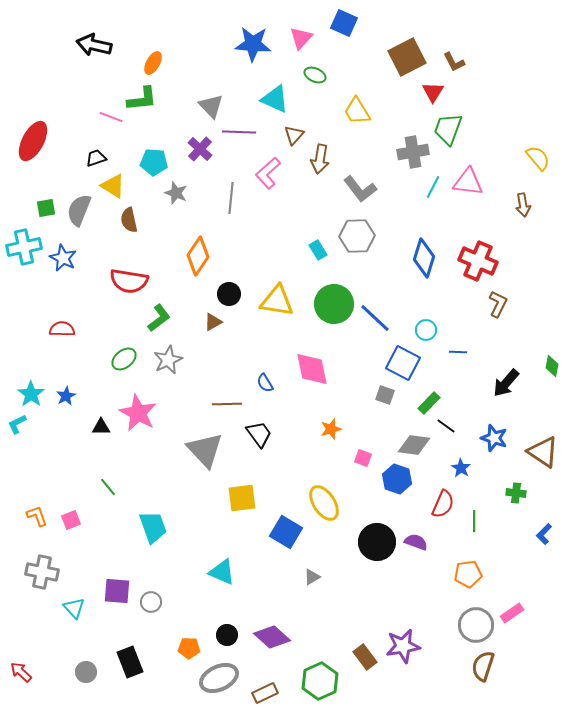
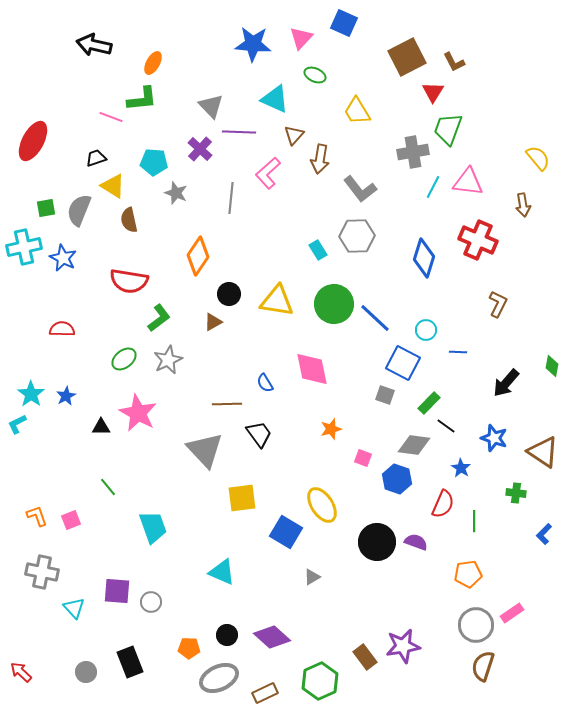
red cross at (478, 261): moved 21 px up
yellow ellipse at (324, 503): moved 2 px left, 2 px down
